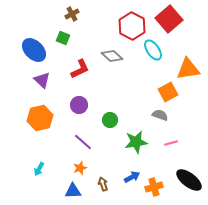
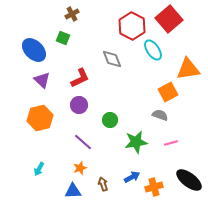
gray diamond: moved 3 px down; rotated 25 degrees clockwise
red L-shape: moved 9 px down
